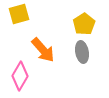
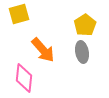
yellow pentagon: moved 1 px right, 1 px down
pink diamond: moved 4 px right, 2 px down; rotated 24 degrees counterclockwise
